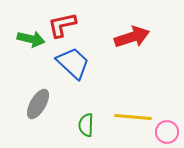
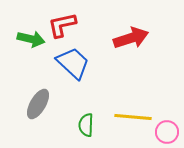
red arrow: moved 1 px left, 1 px down
